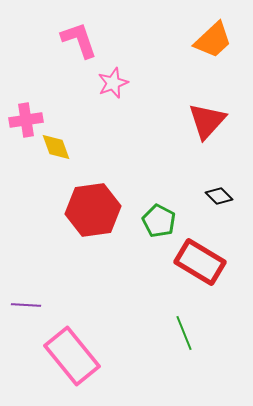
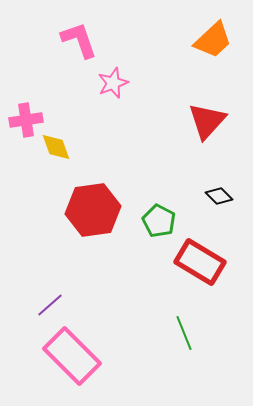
purple line: moved 24 px right; rotated 44 degrees counterclockwise
pink rectangle: rotated 6 degrees counterclockwise
